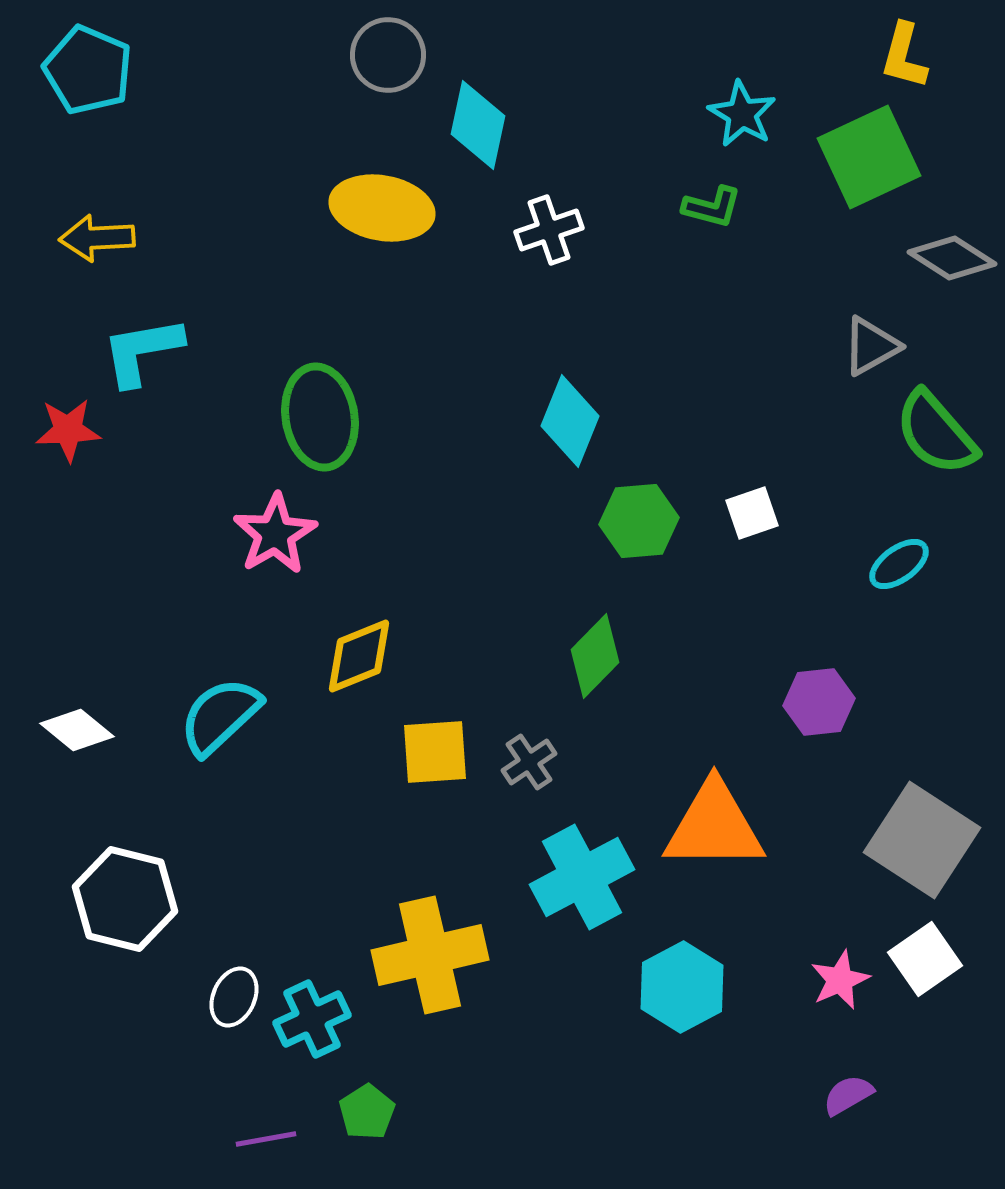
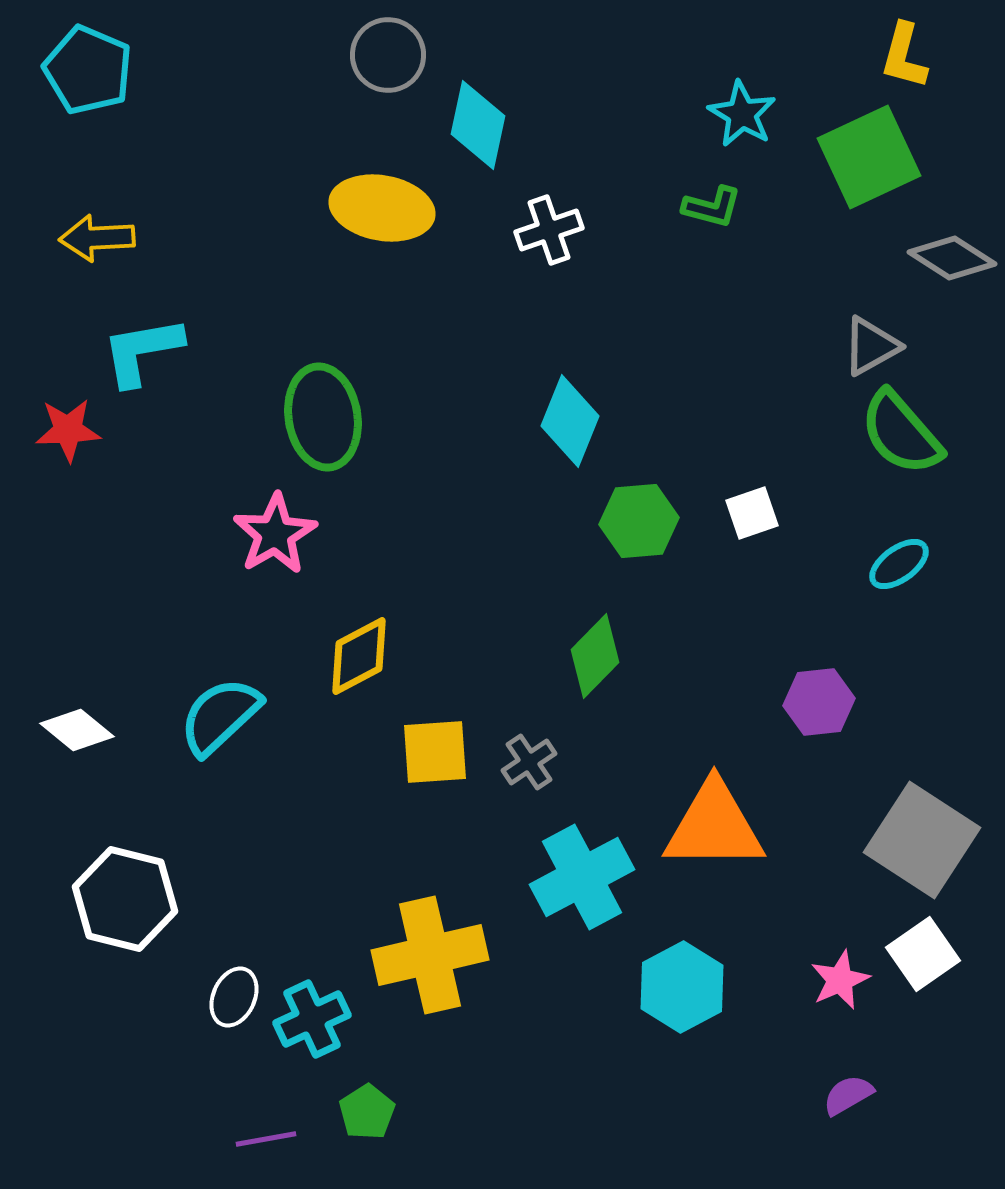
green ellipse at (320, 417): moved 3 px right
green semicircle at (936, 433): moved 35 px left
yellow diamond at (359, 656): rotated 6 degrees counterclockwise
white square at (925, 959): moved 2 px left, 5 px up
